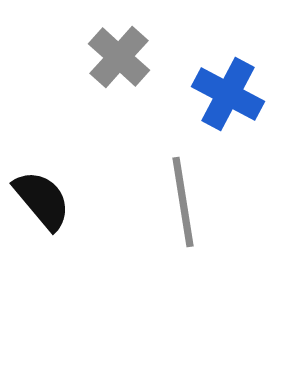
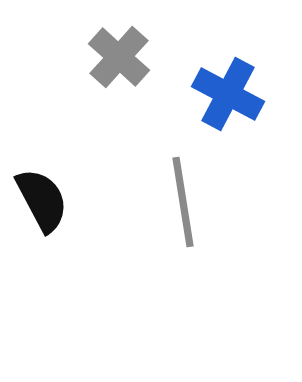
black semicircle: rotated 12 degrees clockwise
